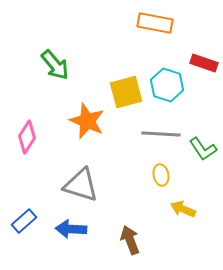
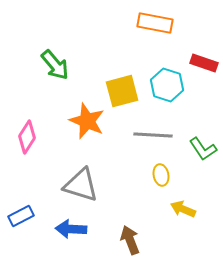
yellow square: moved 4 px left, 1 px up
gray line: moved 8 px left, 1 px down
blue rectangle: moved 3 px left, 5 px up; rotated 15 degrees clockwise
